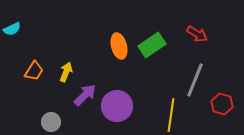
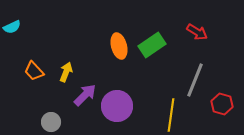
cyan semicircle: moved 2 px up
red arrow: moved 2 px up
orange trapezoid: rotated 105 degrees clockwise
